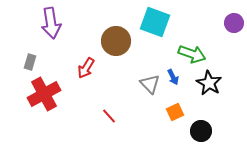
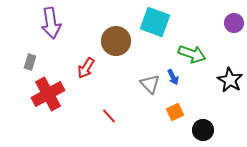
black star: moved 21 px right, 3 px up
red cross: moved 4 px right
black circle: moved 2 px right, 1 px up
